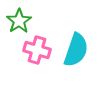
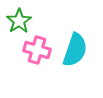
cyan semicircle: moved 1 px left
